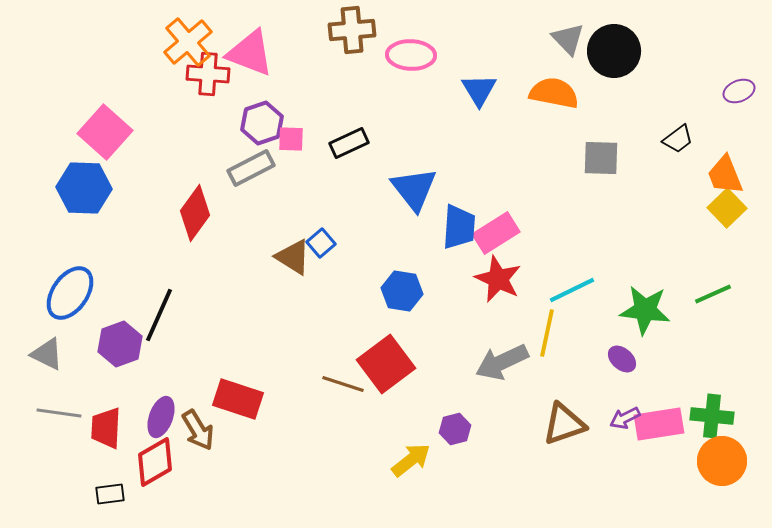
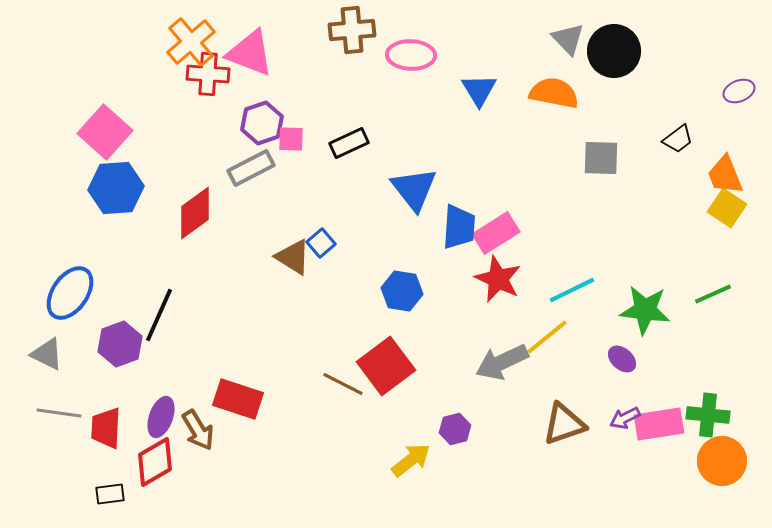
orange cross at (188, 42): moved 3 px right
blue hexagon at (84, 188): moved 32 px right; rotated 6 degrees counterclockwise
yellow square at (727, 208): rotated 12 degrees counterclockwise
red diamond at (195, 213): rotated 18 degrees clockwise
yellow line at (547, 333): moved 4 px down; rotated 39 degrees clockwise
red square at (386, 364): moved 2 px down
brown line at (343, 384): rotated 9 degrees clockwise
green cross at (712, 416): moved 4 px left, 1 px up
